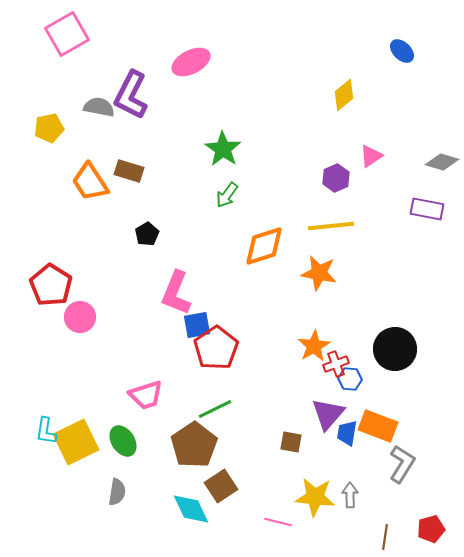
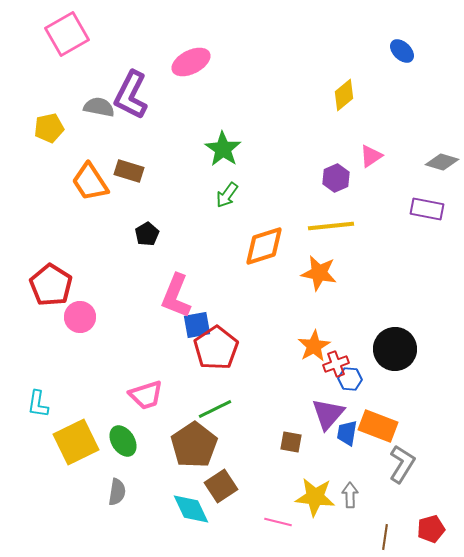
pink L-shape at (176, 293): moved 3 px down
cyan L-shape at (46, 431): moved 8 px left, 27 px up
